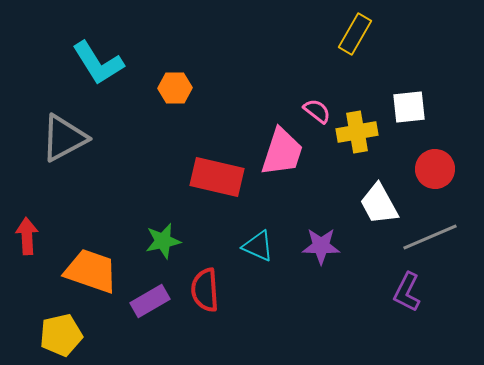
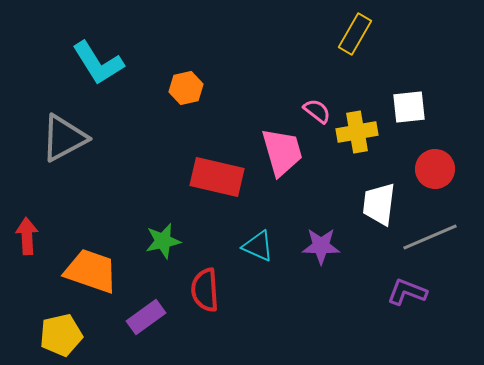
orange hexagon: moved 11 px right; rotated 12 degrees counterclockwise
pink trapezoid: rotated 34 degrees counterclockwise
white trapezoid: rotated 36 degrees clockwise
purple L-shape: rotated 84 degrees clockwise
purple rectangle: moved 4 px left, 16 px down; rotated 6 degrees counterclockwise
